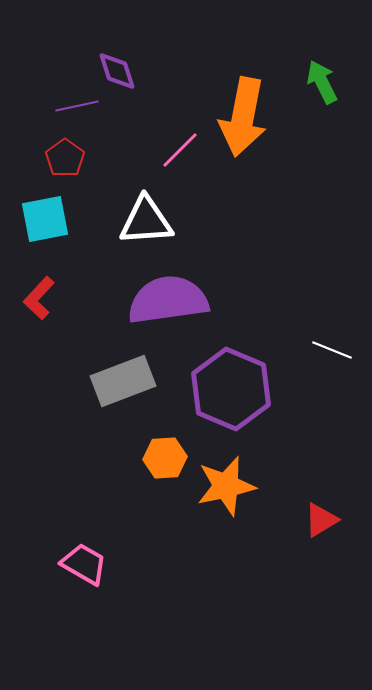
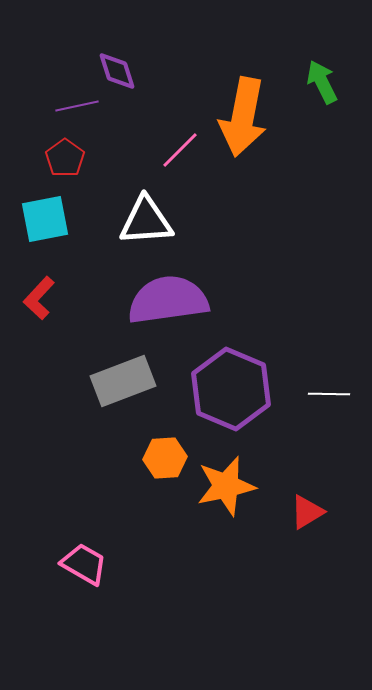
white line: moved 3 px left, 44 px down; rotated 21 degrees counterclockwise
red triangle: moved 14 px left, 8 px up
